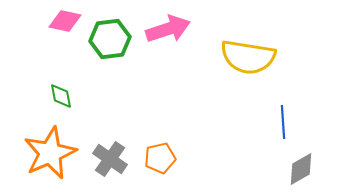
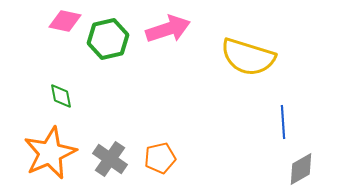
green hexagon: moved 2 px left; rotated 6 degrees counterclockwise
yellow semicircle: rotated 8 degrees clockwise
